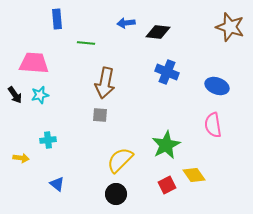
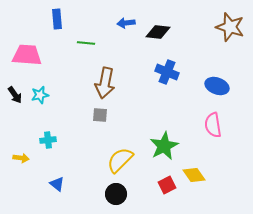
pink trapezoid: moved 7 px left, 8 px up
green star: moved 2 px left, 1 px down
